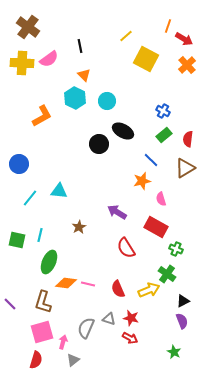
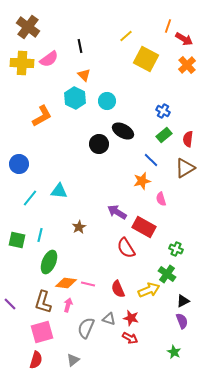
red rectangle at (156, 227): moved 12 px left
pink arrow at (63, 342): moved 5 px right, 37 px up
